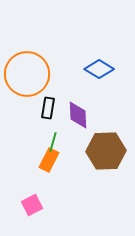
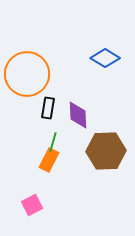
blue diamond: moved 6 px right, 11 px up
